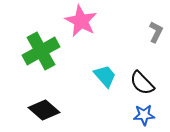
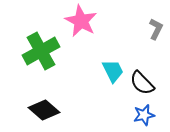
gray L-shape: moved 3 px up
cyan trapezoid: moved 8 px right, 5 px up; rotated 15 degrees clockwise
blue star: rotated 10 degrees counterclockwise
